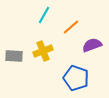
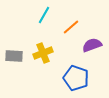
yellow cross: moved 2 px down
